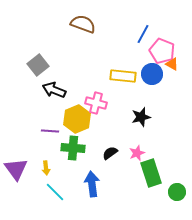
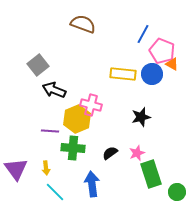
yellow rectangle: moved 2 px up
pink cross: moved 5 px left, 2 px down
green rectangle: moved 1 px down
